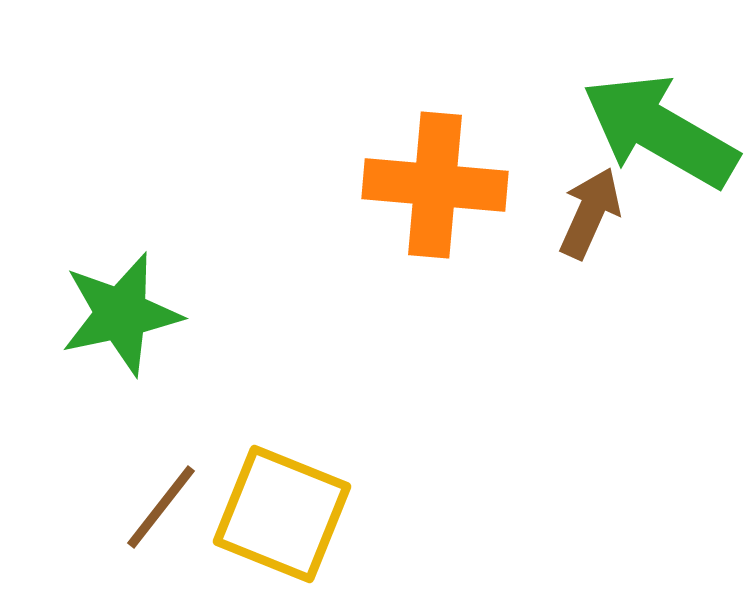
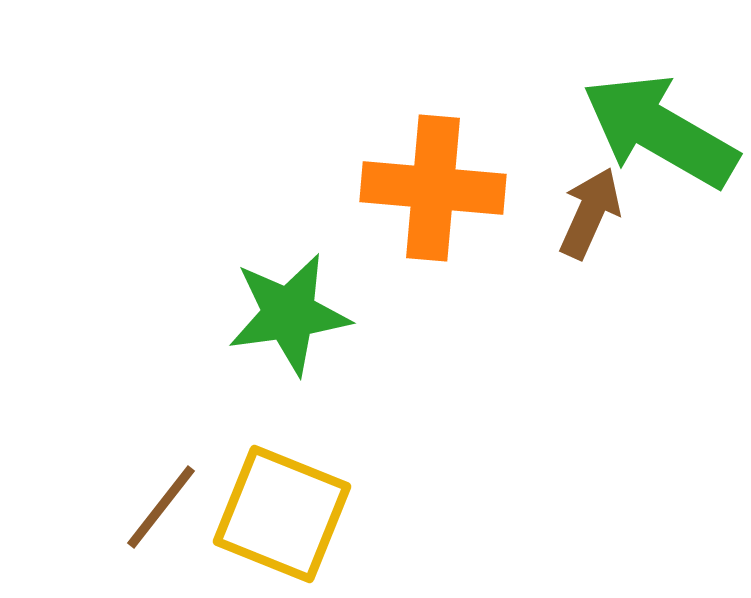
orange cross: moved 2 px left, 3 px down
green star: moved 168 px right; rotated 4 degrees clockwise
